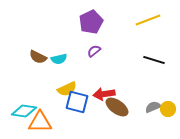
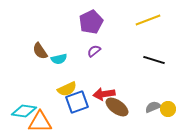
brown semicircle: moved 2 px right, 6 px up; rotated 30 degrees clockwise
blue square: rotated 35 degrees counterclockwise
